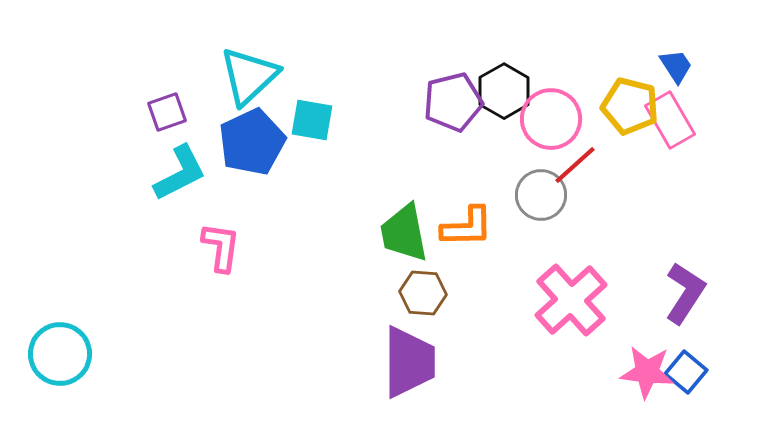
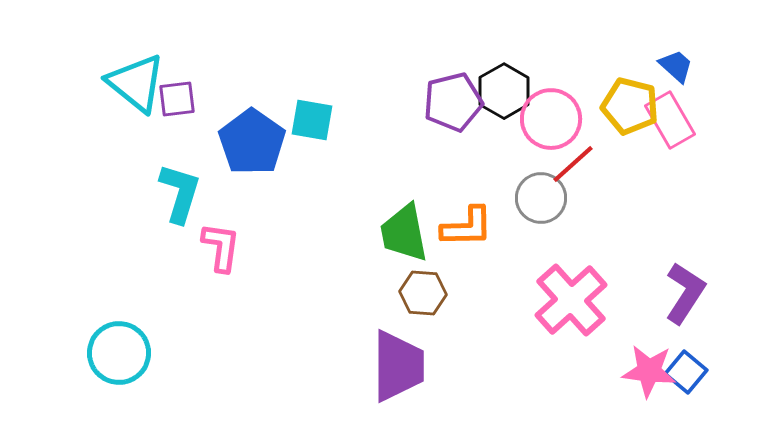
blue trapezoid: rotated 15 degrees counterclockwise
cyan triangle: moved 113 px left, 7 px down; rotated 38 degrees counterclockwise
purple square: moved 10 px right, 13 px up; rotated 12 degrees clockwise
blue pentagon: rotated 12 degrees counterclockwise
red line: moved 2 px left, 1 px up
cyan L-shape: moved 20 px down; rotated 46 degrees counterclockwise
gray circle: moved 3 px down
cyan circle: moved 59 px right, 1 px up
purple trapezoid: moved 11 px left, 4 px down
pink star: moved 2 px right, 1 px up
